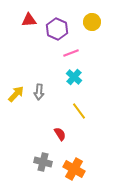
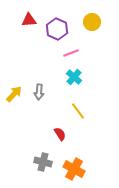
yellow arrow: moved 2 px left
yellow line: moved 1 px left
